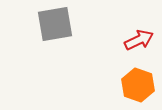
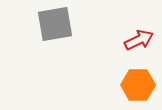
orange hexagon: rotated 20 degrees counterclockwise
